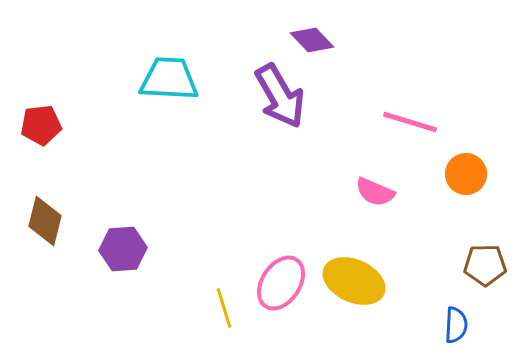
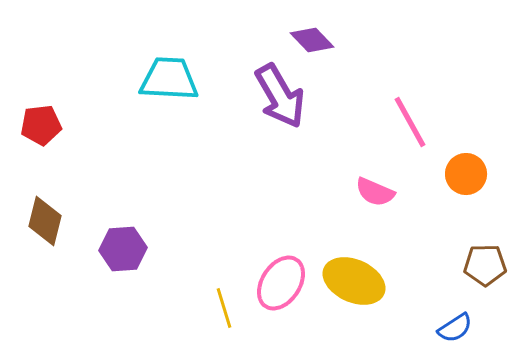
pink line: rotated 44 degrees clockwise
blue semicircle: moved 1 px left, 3 px down; rotated 54 degrees clockwise
